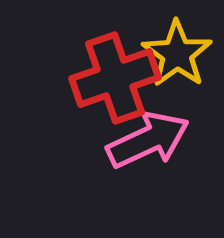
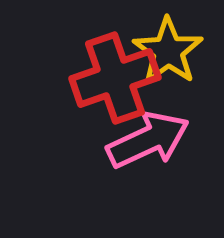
yellow star: moved 9 px left, 3 px up
